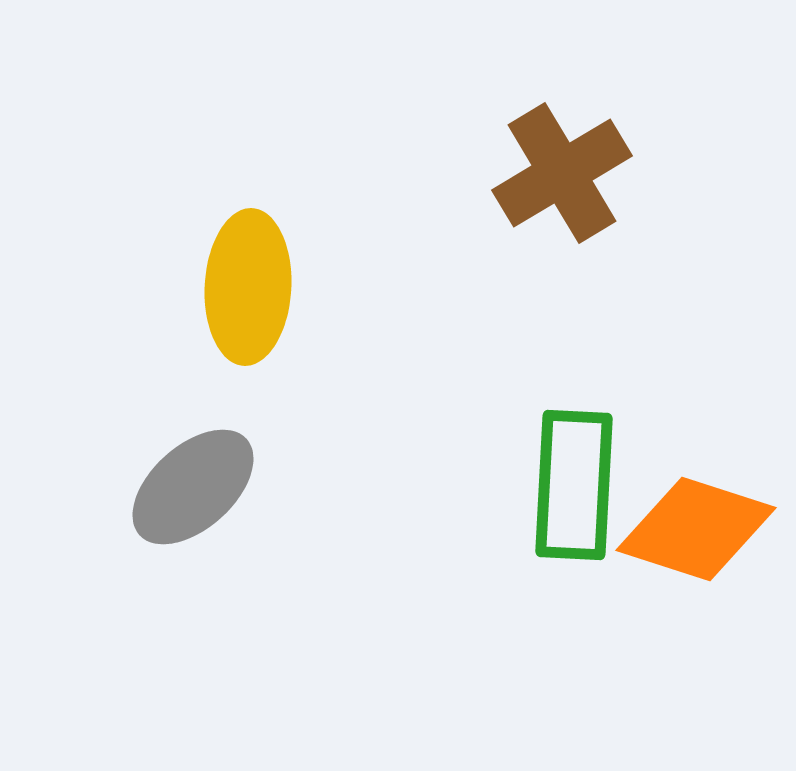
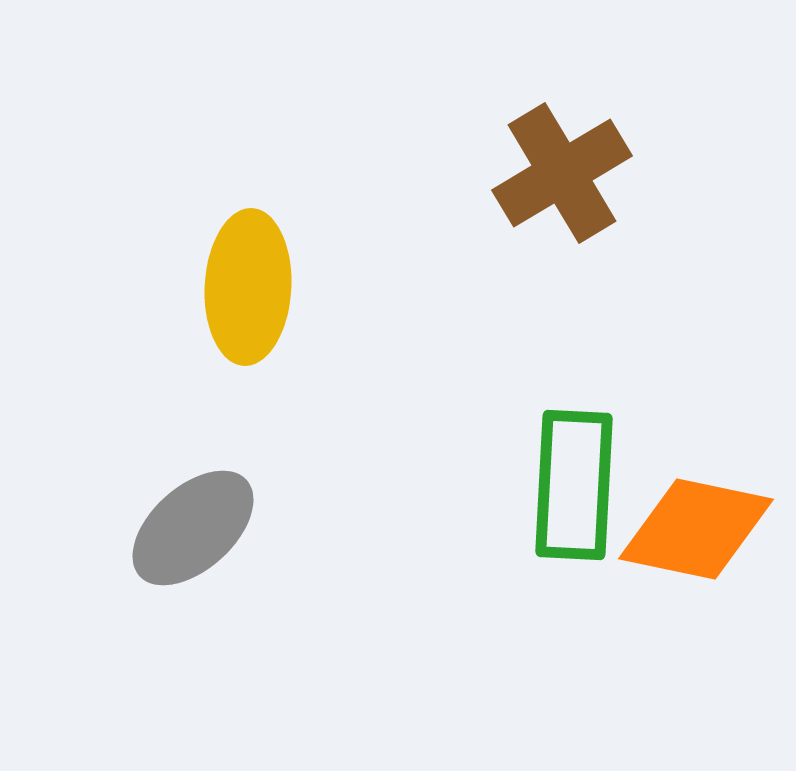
gray ellipse: moved 41 px down
orange diamond: rotated 6 degrees counterclockwise
